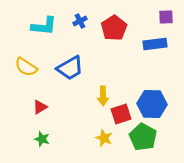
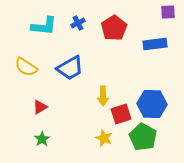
purple square: moved 2 px right, 5 px up
blue cross: moved 2 px left, 2 px down
green star: rotated 21 degrees clockwise
